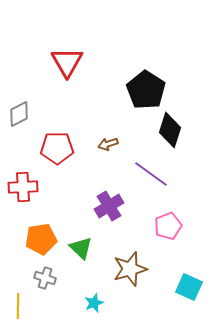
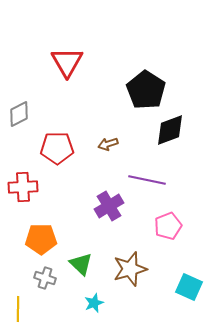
black diamond: rotated 52 degrees clockwise
purple line: moved 4 px left, 6 px down; rotated 24 degrees counterclockwise
orange pentagon: rotated 8 degrees clockwise
green triangle: moved 16 px down
yellow line: moved 3 px down
